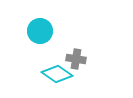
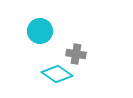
gray cross: moved 5 px up
